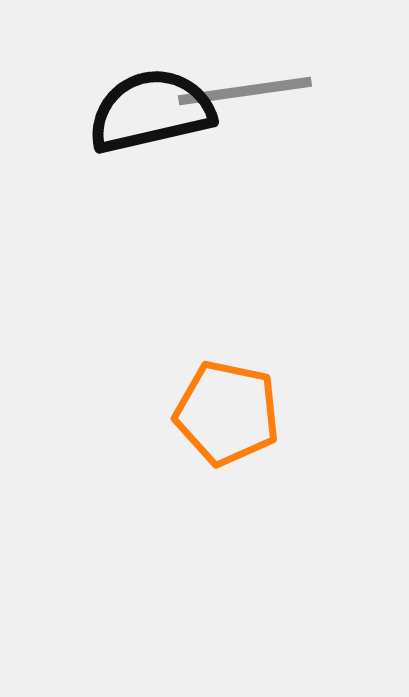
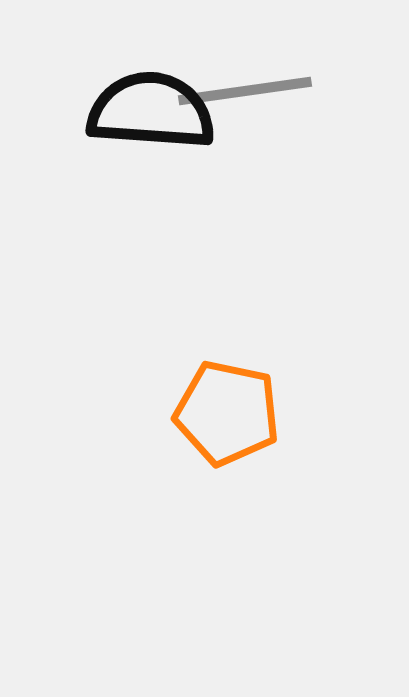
black semicircle: rotated 17 degrees clockwise
